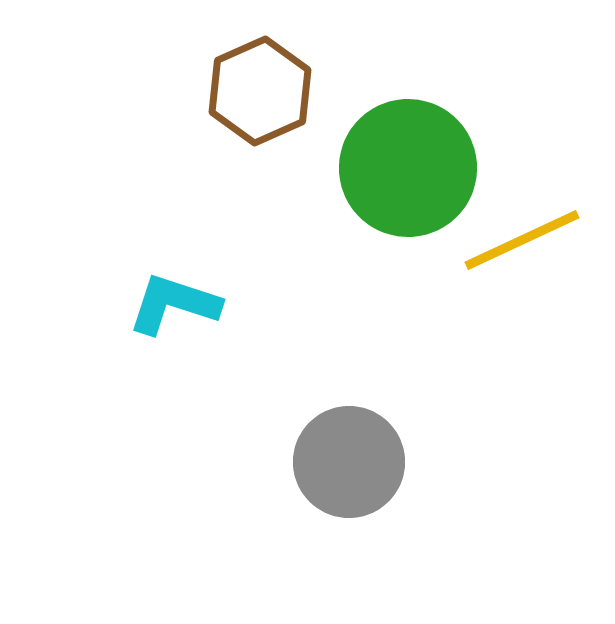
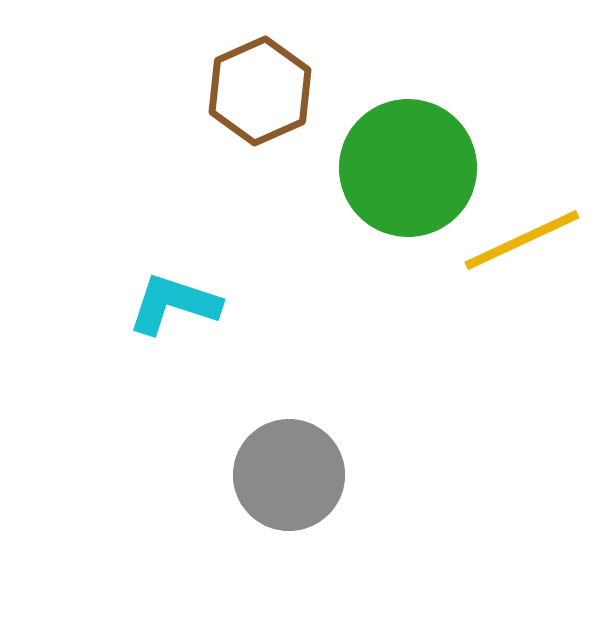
gray circle: moved 60 px left, 13 px down
